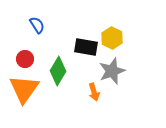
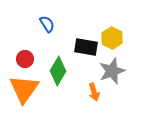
blue semicircle: moved 10 px right, 1 px up
